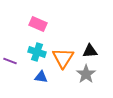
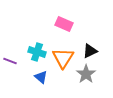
pink rectangle: moved 26 px right
black triangle: rotated 21 degrees counterclockwise
blue triangle: rotated 32 degrees clockwise
